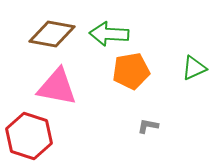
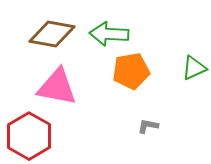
red hexagon: rotated 12 degrees clockwise
